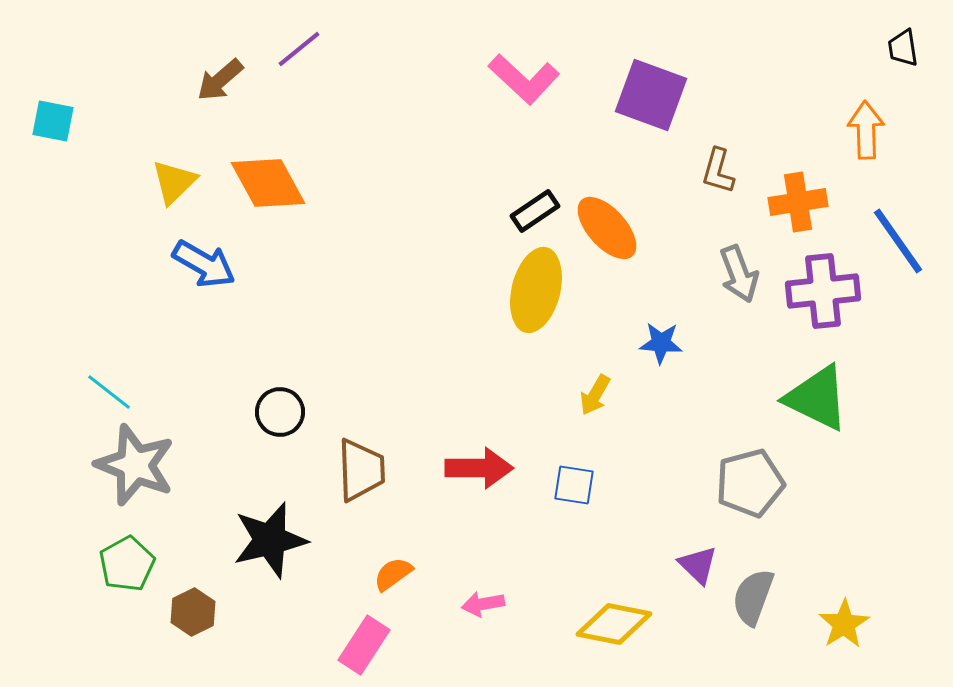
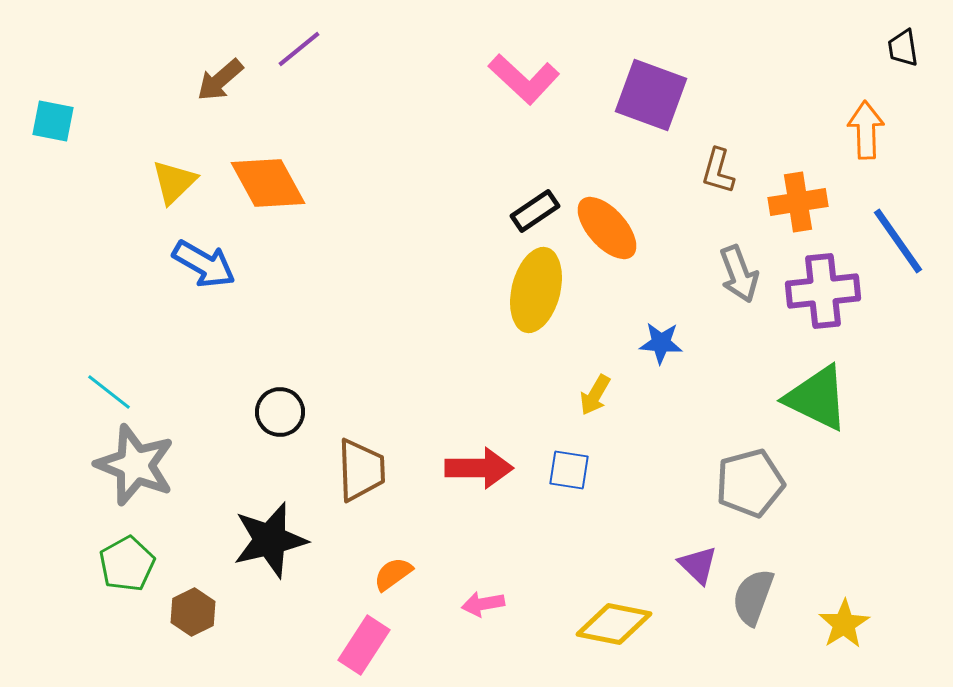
blue square: moved 5 px left, 15 px up
